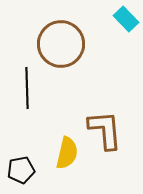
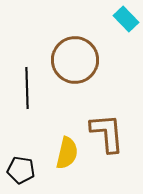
brown circle: moved 14 px right, 16 px down
brown L-shape: moved 2 px right, 3 px down
black pentagon: rotated 20 degrees clockwise
